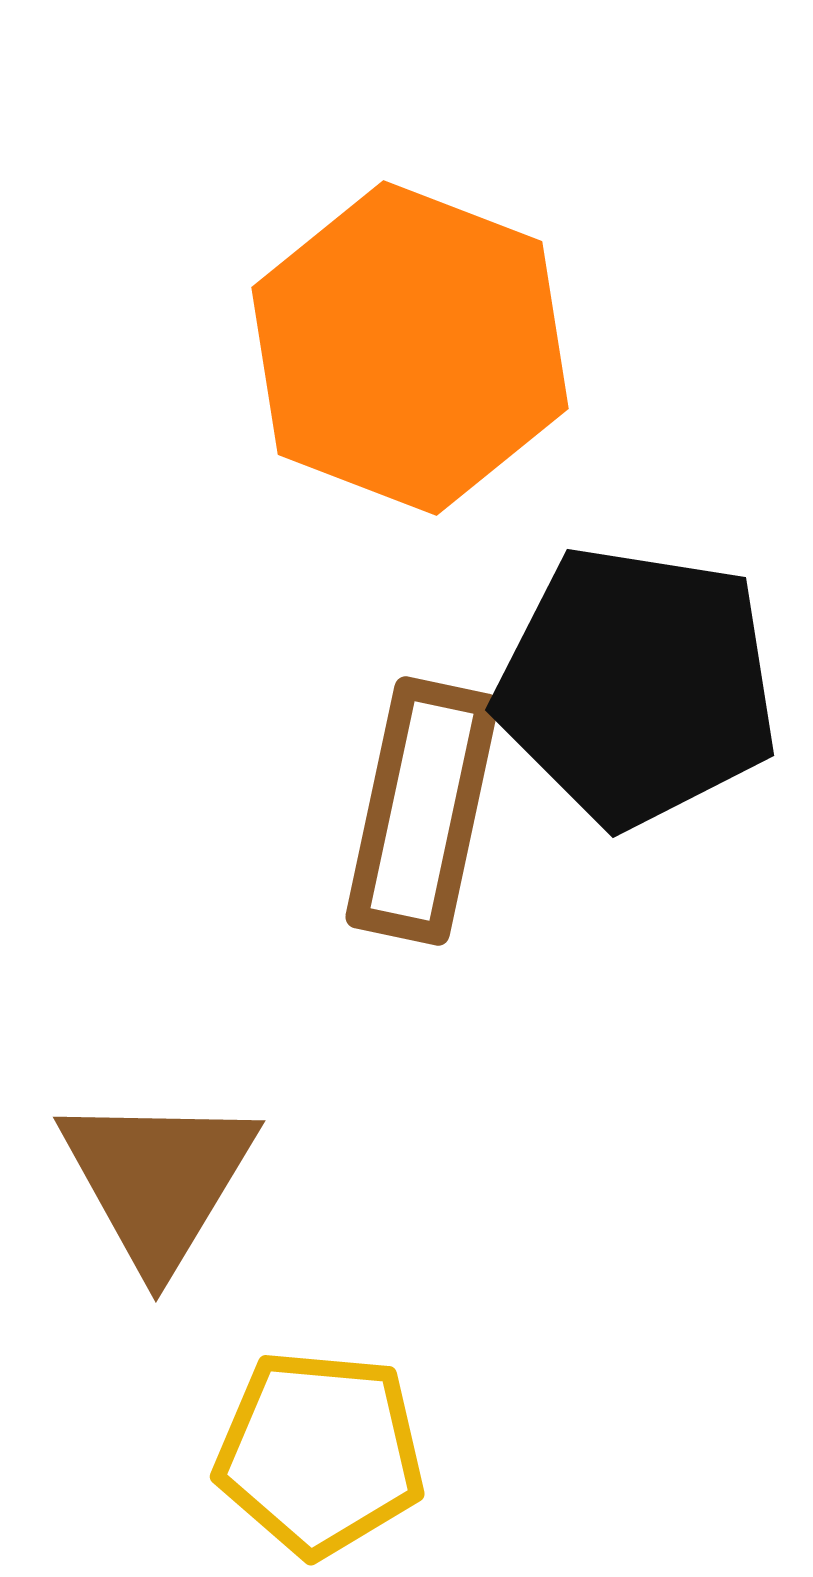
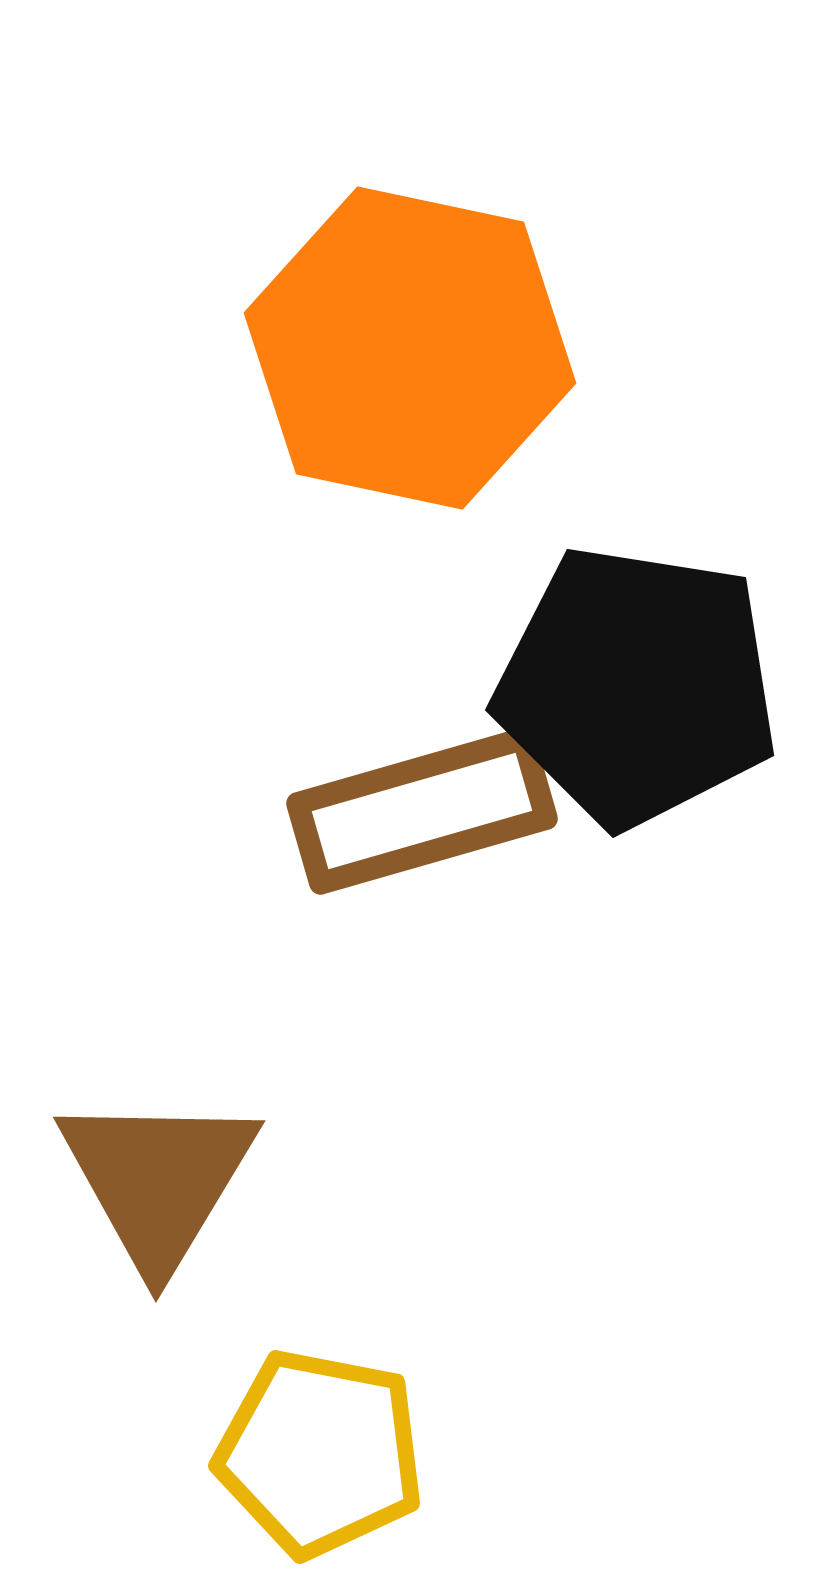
orange hexagon: rotated 9 degrees counterclockwise
brown rectangle: rotated 62 degrees clockwise
yellow pentagon: rotated 6 degrees clockwise
